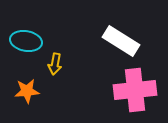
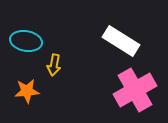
yellow arrow: moved 1 px left, 1 px down
pink cross: rotated 24 degrees counterclockwise
